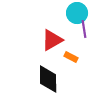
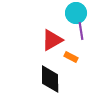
cyan circle: moved 1 px left
purple line: moved 3 px left, 2 px down
black diamond: moved 2 px right
